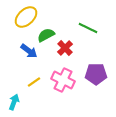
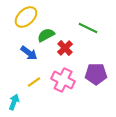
blue arrow: moved 2 px down
